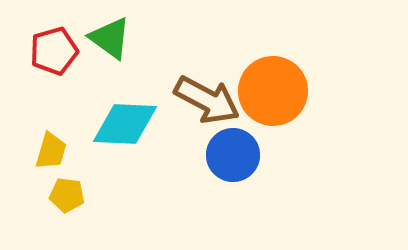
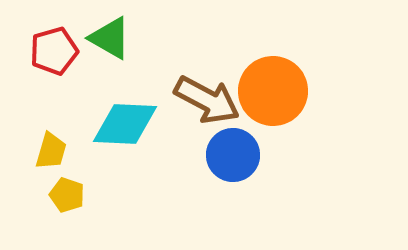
green triangle: rotated 6 degrees counterclockwise
yellow pentagon: rotated 12 degrees clockwise
